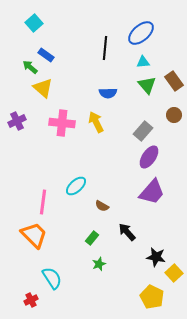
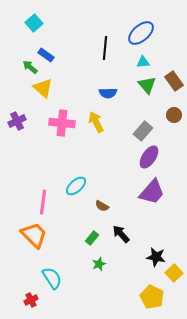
black arrow: moved 6 px left, 2 px down
